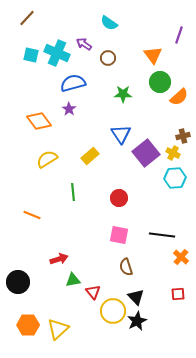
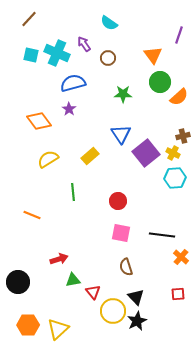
brown line: moved 2 px right, 1 px down
purple arrow: rotated 21 degrees clockwise
yellow semicircle: moved 1 px right
red circle: moved 1 px left, 3 px down
pink square: moved 2 px right, 2 px up
